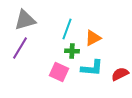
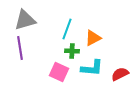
purple line: rotated 40 degrees counterclockwise
